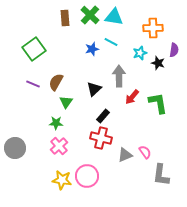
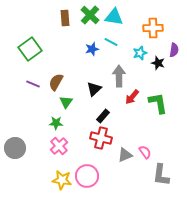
green square: moved 4 px left
